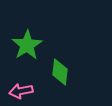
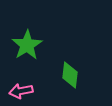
green diamond: moved 10 px right, 3 px down
